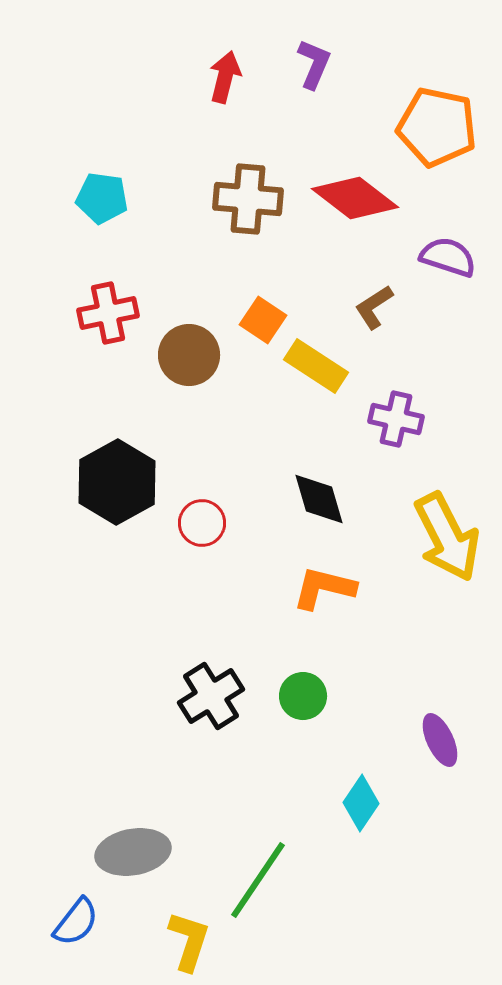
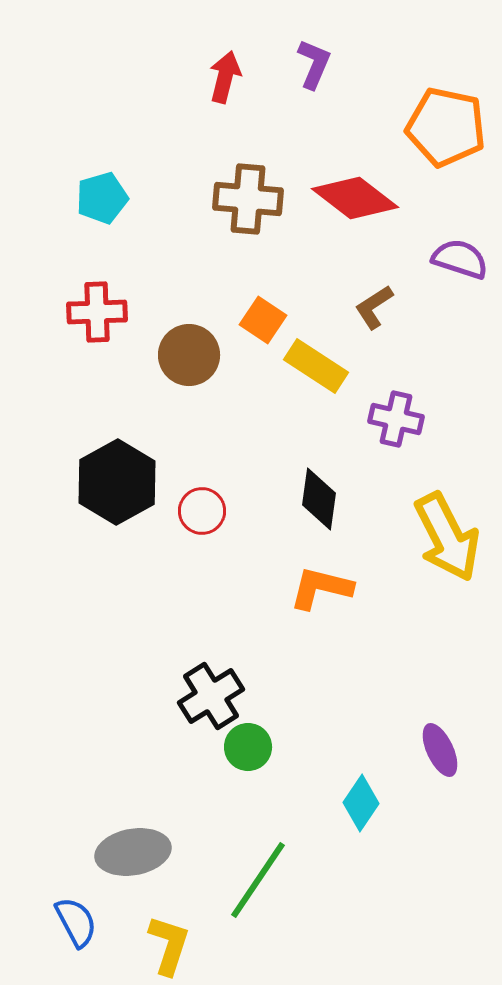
orange pentagon: moved 9 px right
cyan pentagon: rotated 24 degrees counterclockwise
purple semicircle: moved 12 px right, 2 px down
red cross: moved 11 px left, 1 px up; rotated 10 degrees clockwise
black diamond: rotated 24 degrees clockwise
red circle: moved 12 px up
orange L-shape: moved 3 px left
green circle: moved 55 px left, 51 px down
purple ellipse: moved 10 px down
blue semicircle: rotated 66 degrees counterclockwise
yellow L-shape: moved 20 px left, 4 px down
